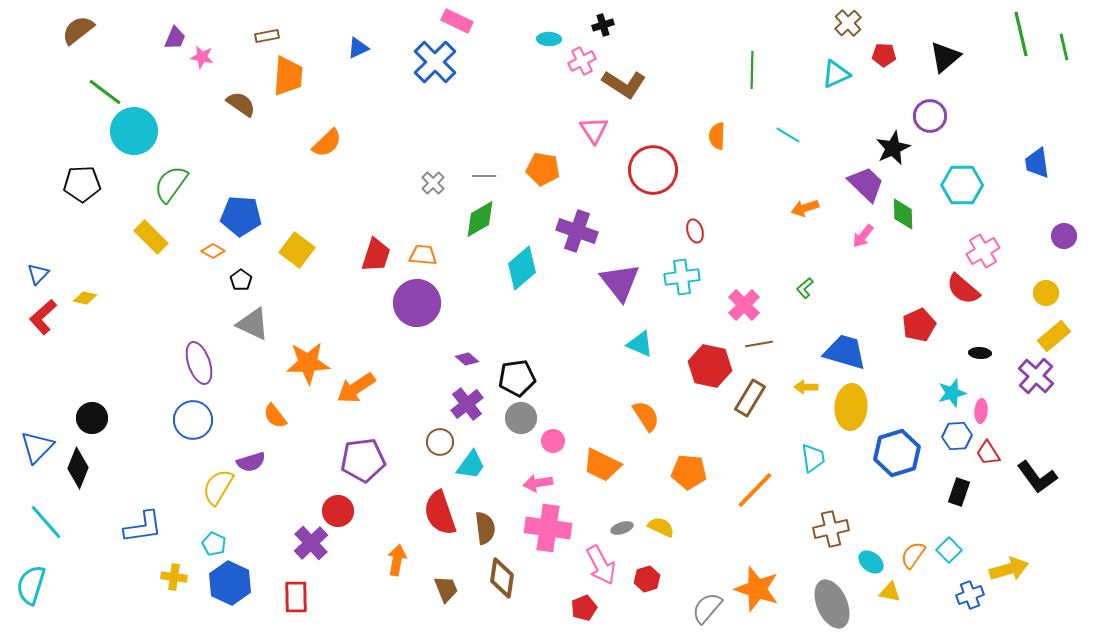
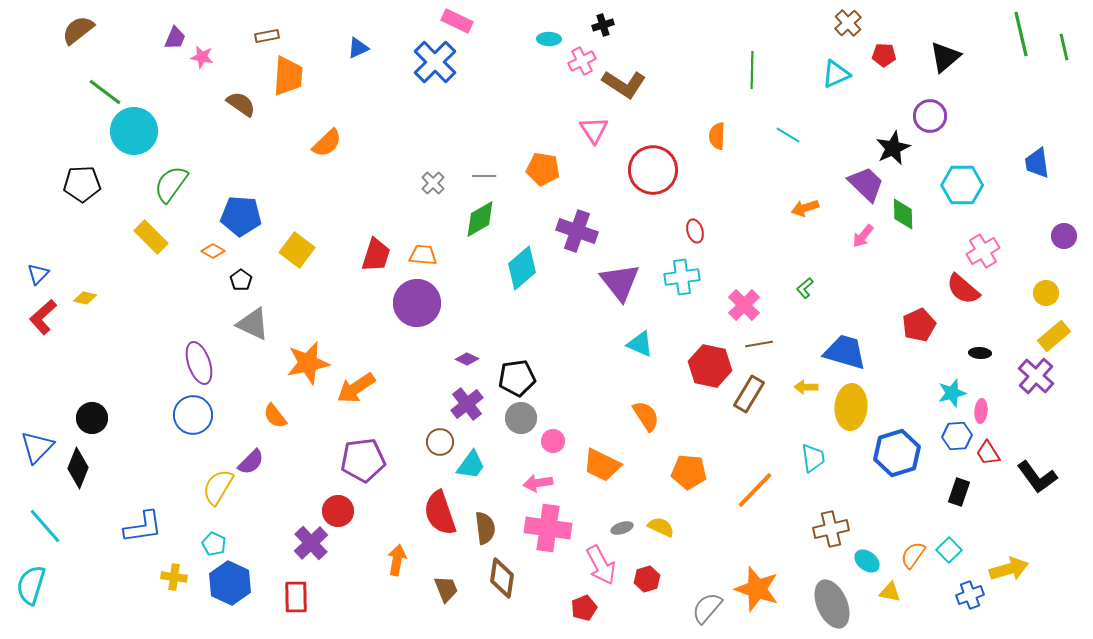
purple diamond at (467, 359): rotated 15 degrees counterclockwise
orange star at (308, 363): rotated 9 degrees counterclockwise
brown rectangle at (750, 398): moved 1 px left, 4 px up
blue circle at (193, 420): moved 5 px up
purple semicircle at (251, 462): rotated 28 degrees counterclockwise
cyan line at (46, 522): moved 1 px left, 4 px down
cyan ellipse at (871, 562): moved 4 px left, 1 px up
